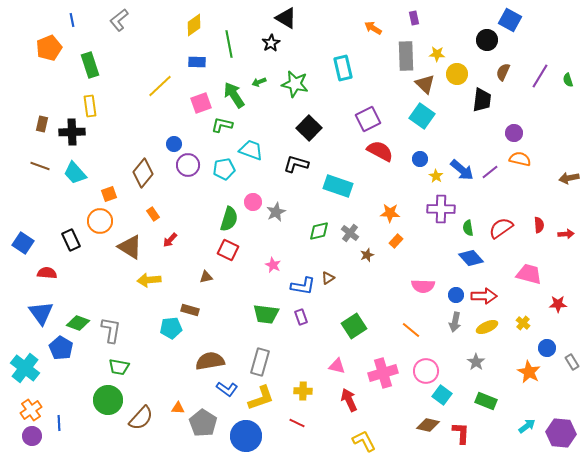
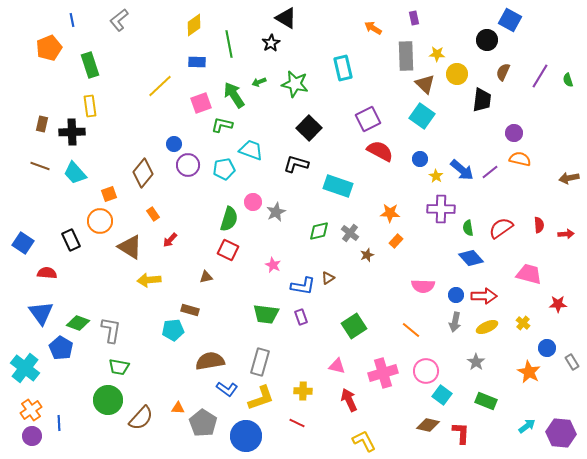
cyan pentagon at (171, 328): moved 2 px right, 2 px down
